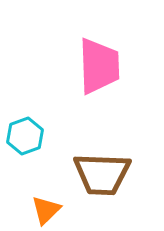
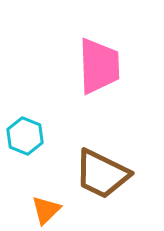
cyan hexagon: rotated 18 degrees counterclockwise
brown trapezoid: rotated 24 degrees clockwise
